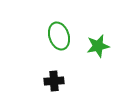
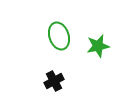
black cross: rotated 24 degrees counterclockwise
